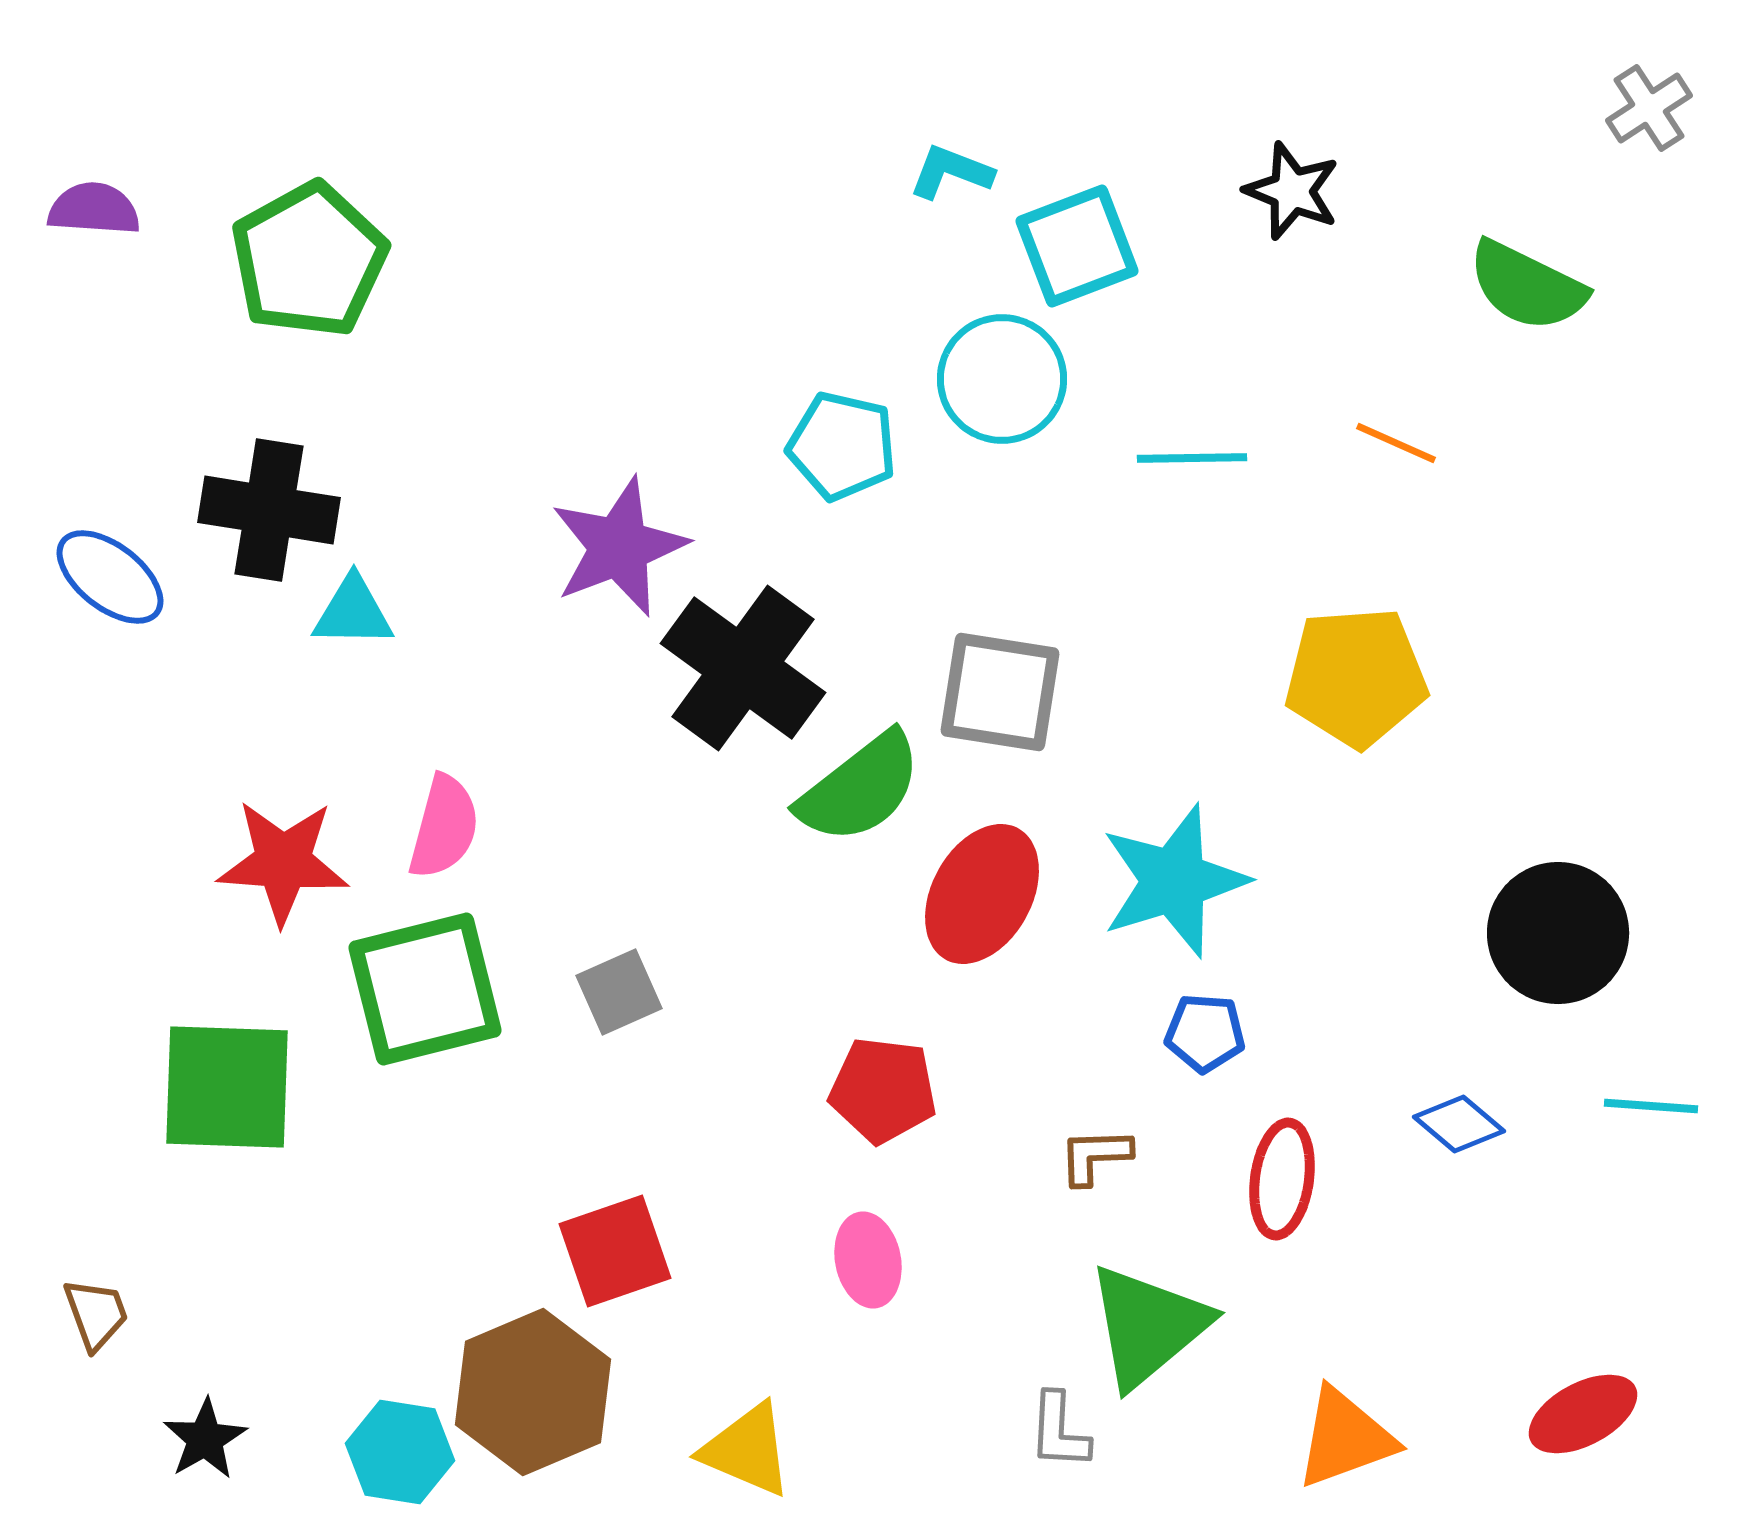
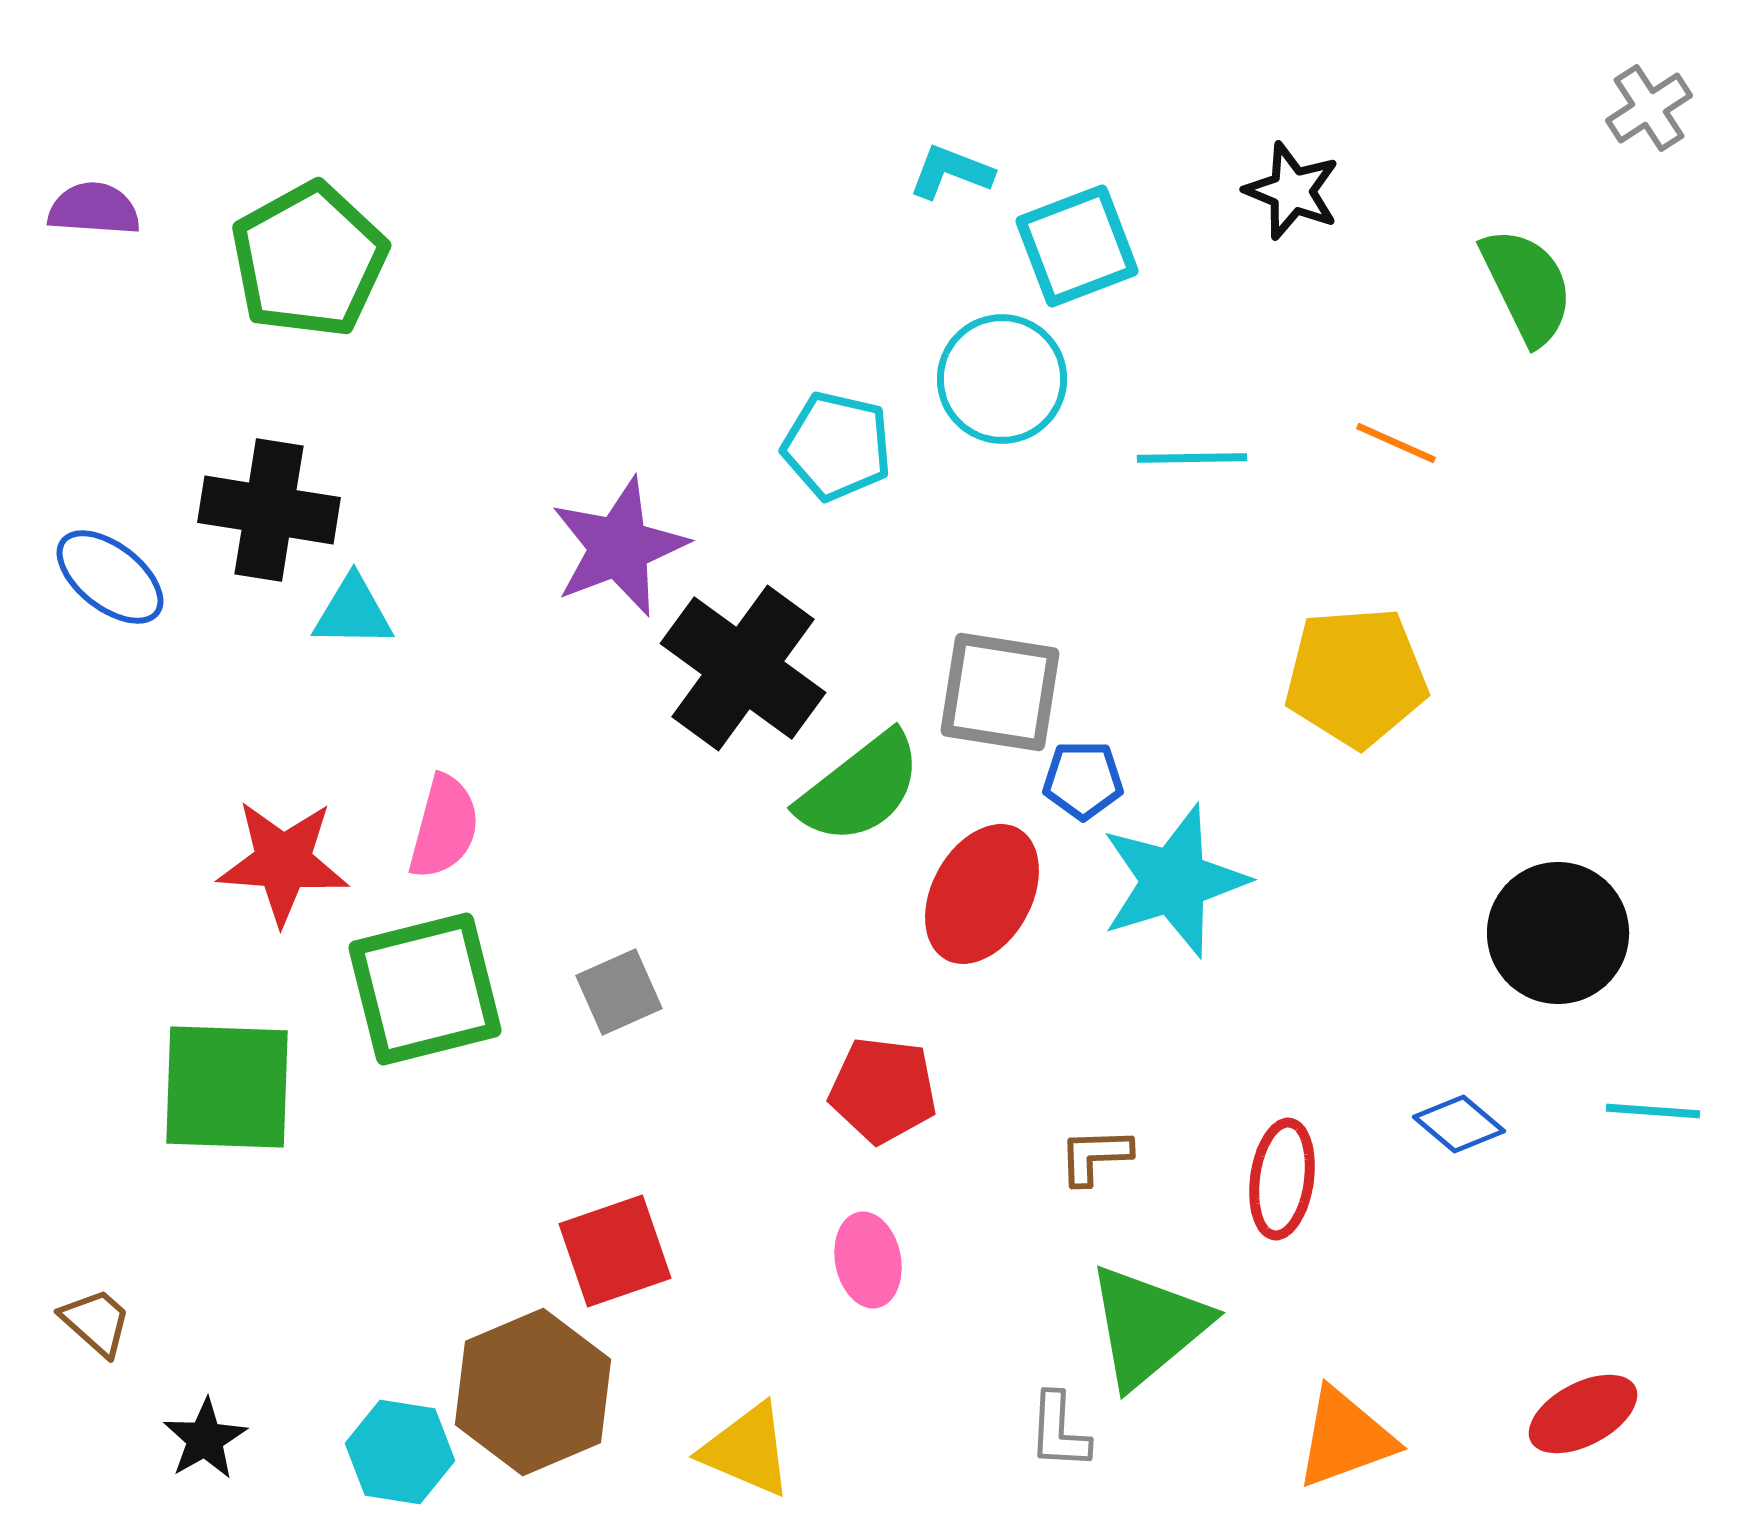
green semicircle at (1527, 286): rotated 142 degrees counterclockwise
cyan pentagon at (842, 446): moved 5 px left
blue pentagon at (1205, 1033): moved 122 px left, 253 px up; rotated 4 degrees counterclockwise
cyan line at (1651, 1106): moved 2 px right, 5 px down
brown trapezoid at (96, 1314): moved 8 px down; rotated 28 degrees counterclockwise
